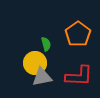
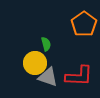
orange pentagon: moved 6 px right, 10 px up
gray triangle: moved 6 px right; rotated 30 degrees clockwise
